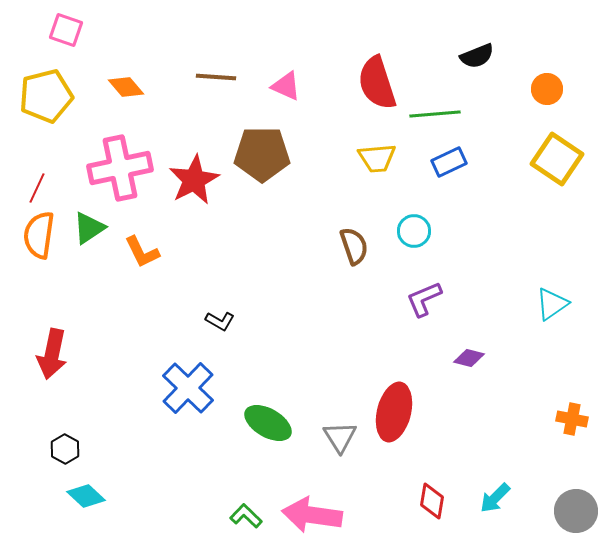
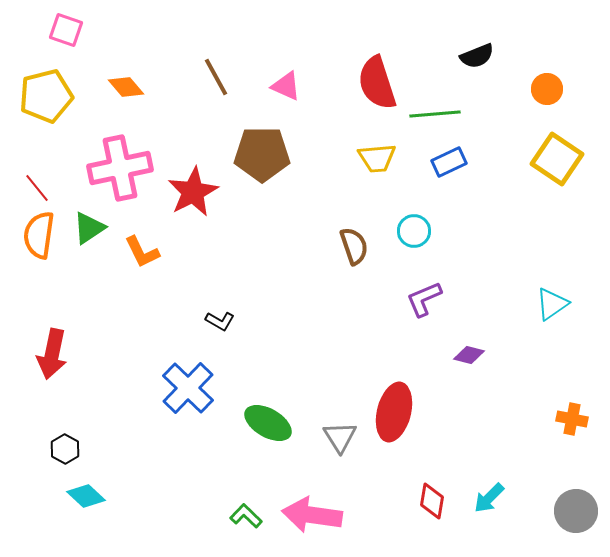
brown line: rotated 57 degrees clockwise
red star: moved 1 px left, 12 px down
red line: rotated 64 degrees counterclockwise
purple diamond: moved 3 px up
cyan arrow: moved 6 px left
